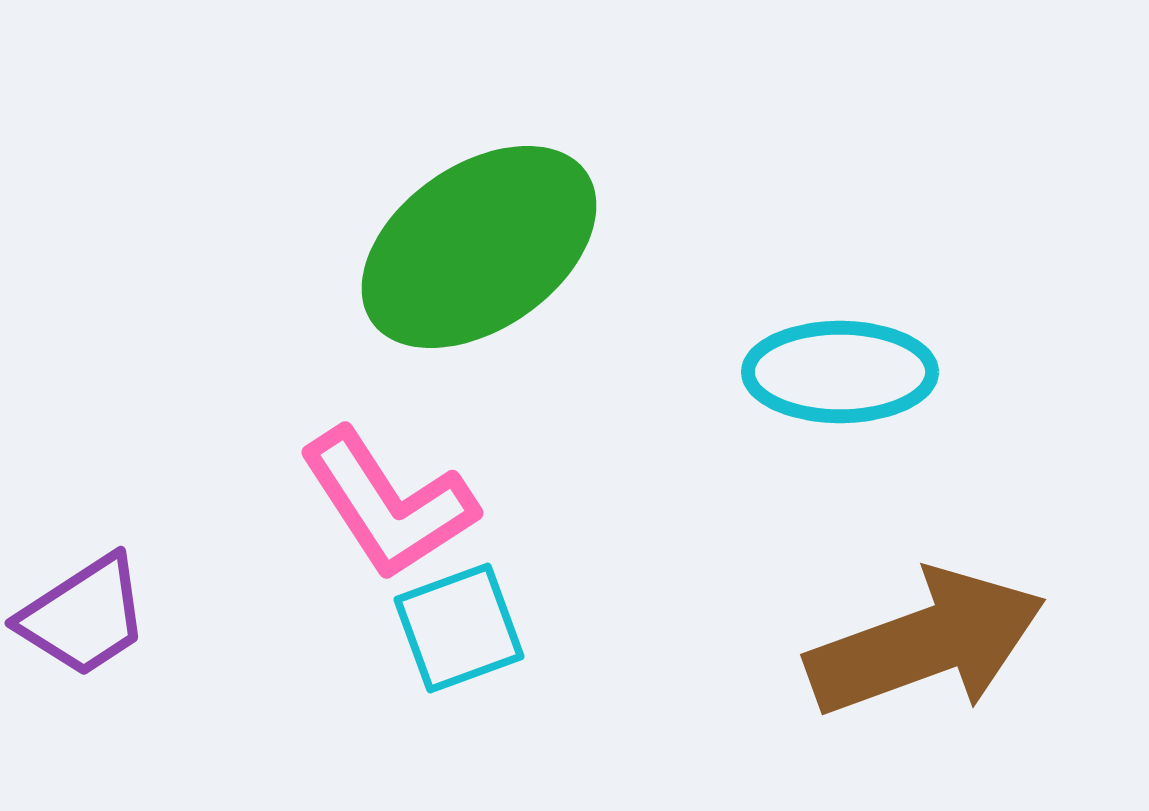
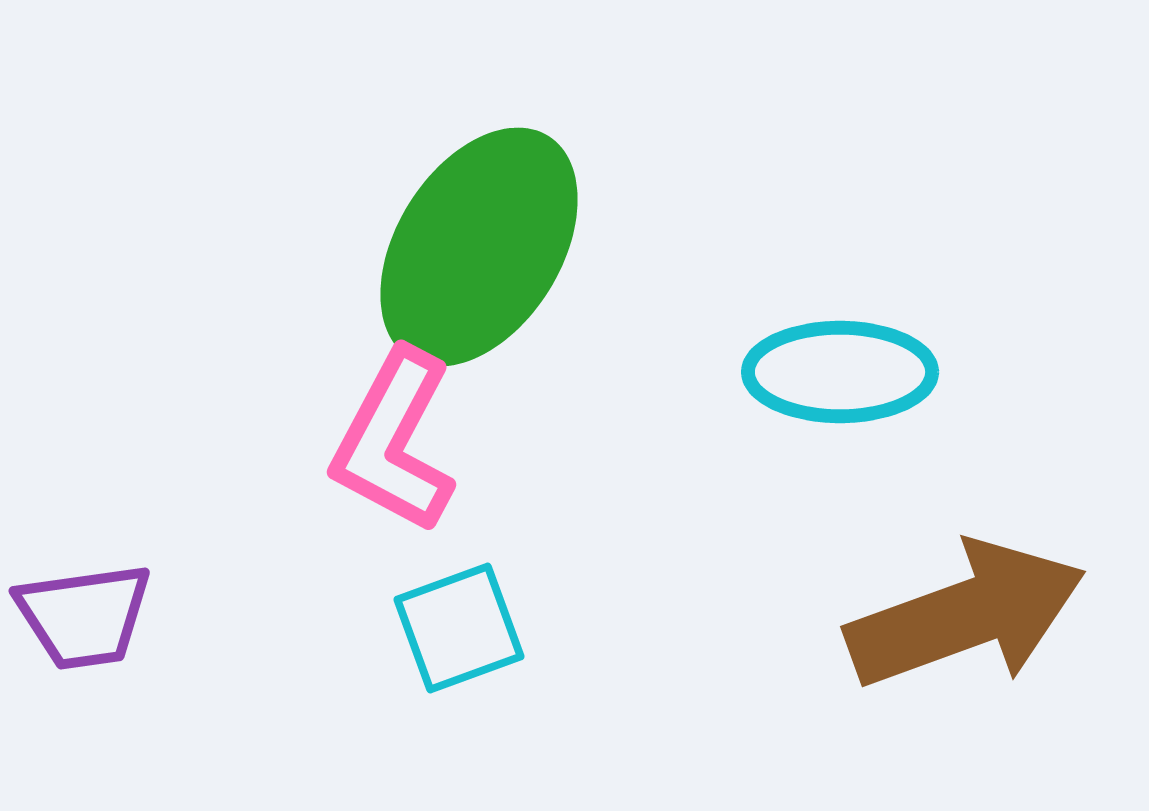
green ellipse: rotated 23 degrees counterclockwise
pink L-shape: moved 6 px right, 63 px up; rotated 61 degrees clockwise
purple trapezoid: rotated 25 degrees clockwise
brown arrow: moved 40 px right, 28 px up
